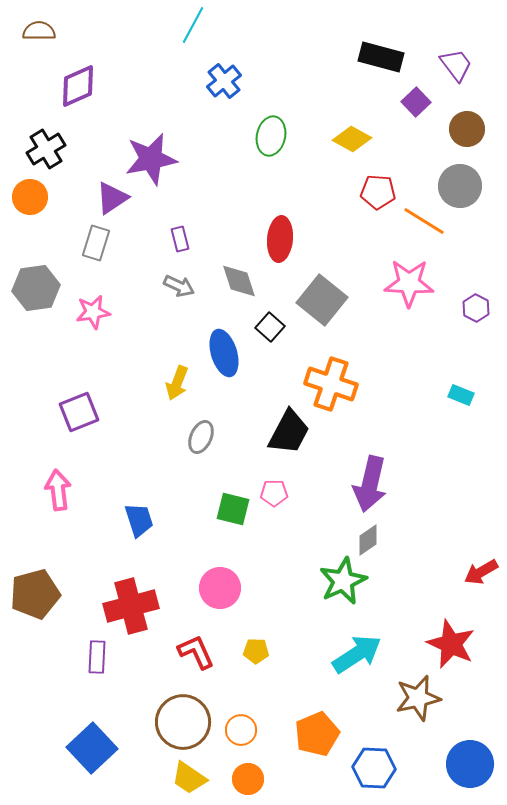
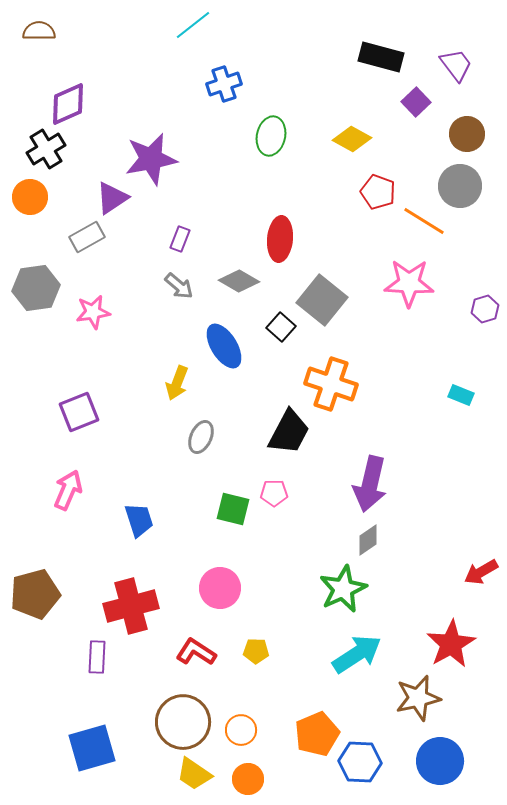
cyan line at (193, 25): rotated 24 degrees clockwise
blue cross at (224, 81): moved 3 px down; rotated 20 degrees clockwise
purple diamond at (78, 86): moved 10 px left, 18 px down
brown circle at (467, 129): moved 5 px down
red pentagon at (378, 192): rotated 16 degrees clockwise
purple rectangle at (180, 239): rotated 35 degrees clockwise
gray rectangle at (96, 243): moved 9 px left, 6 px up; rotated 44 degrees clockwise
gray diamond at (239, 281): rotated 42 degrees counterclockwise
gray arrow at (179, 286): rotated 16 degrees clockwise
purple hexagon at (476, 308): moved 9 px right, 1 px down; rotated 16 degrees clockwise
black square at (270, 327): moved 11 px right
blue ellipse at (224, 353): moved 7 px up; rotated 15 degrees counterclockwise
pink arrow at (58, 490): moved 10 px right; rotated 30 degrees clockwise
green star at (343, 581): moved 8 px down
red star at (451, 644): rotated 18 degrees clockwise
red L-shape at (196, 652): rotated 33 degrees counterclockwise
blue square at (92, 748): rotated 27 degrees clockwise
blue circle at (470, 764): moved 30 px left, 3 px up
blue hexagon at (374, 768): moved 14 px left, 6 px up
yellow trapezoid at (189, 778): moved 5 px right, 4 px up
